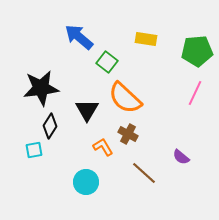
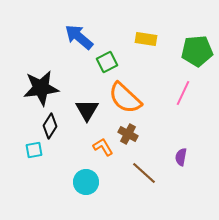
green square: rotated 25 degrees clockwise
pink line: moved 12 px left
purple semicircle: rotated 60 degrees clockwise
